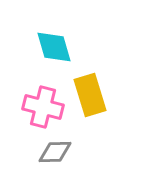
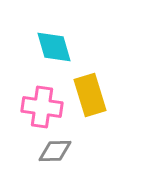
pink cross: moved 1 px left; rotated 6 degrees counterclockwise
gray diamond: moved 1 px up
